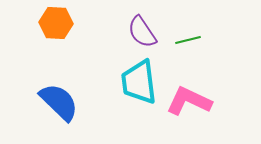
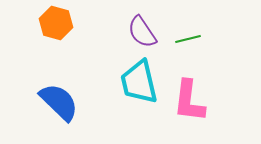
orange hexagon: rotated 12 degrees clockwise
green line: moved 1 px up
cyan trapezoid: rotated 6 degrees counterclockwise
pink L-shape: rotated 108 degrees counterclockwise
